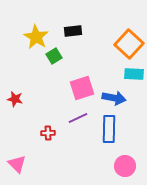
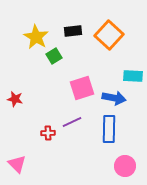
orange square: moved 20 px left, 9 px up
cyan rectangle: moved 1 px left, 2 px down
purple line: moved 6 px left, 4 px down
